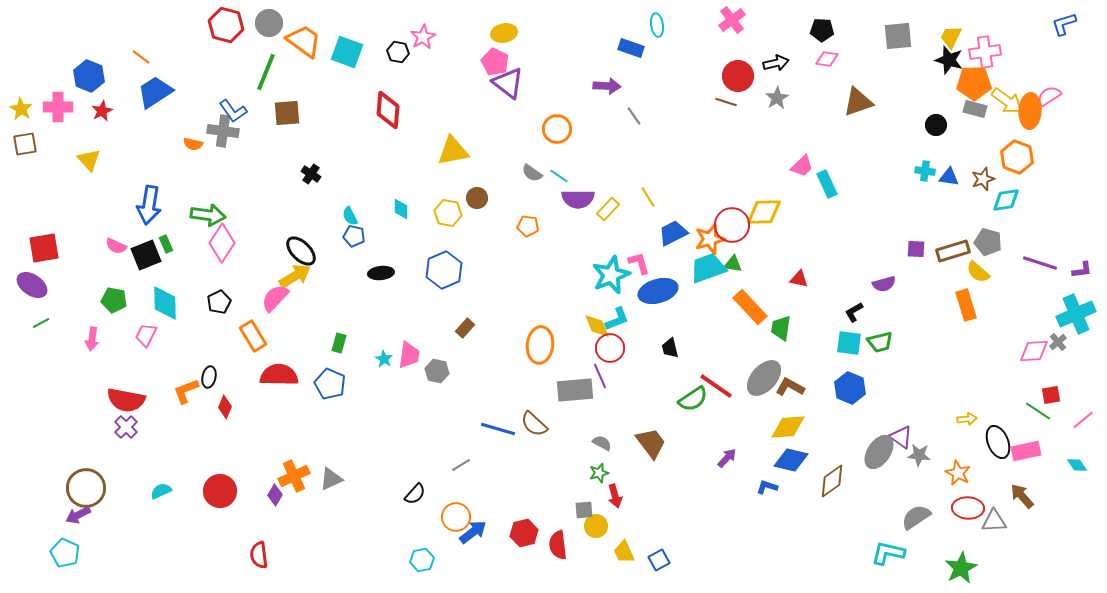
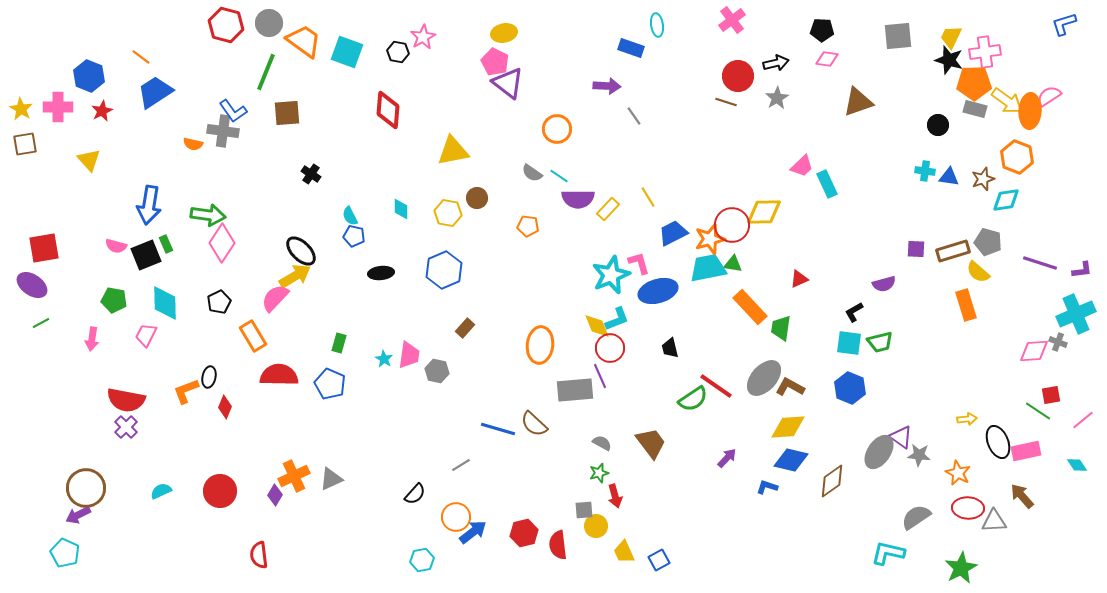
black circle at (936, 125): moved 2 px right
pink semicircle at (116, 246): rotated 10 degrees counterclockwise
cyan trapezoid at (708, 268): rotated 9 degrees clockwise
red triangle at (799, 279): rotated 36 degrees counterclockwise
gray cross at (1058, 342): rotated 30 degrees counterclockwise
